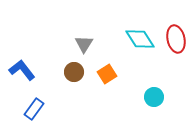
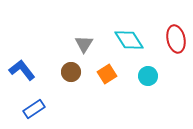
cyan diamond: moved 11 px left, 1 px down
brown circle: moved 3 px left
cyan circle: moved 6 px left, 21 px up
blue rectangle: rotated 20 degrees clockwise
